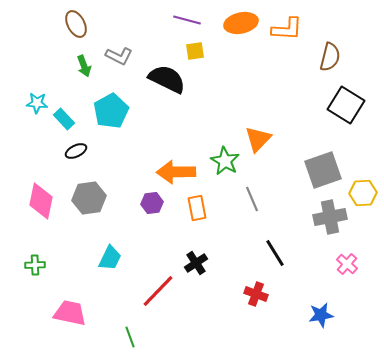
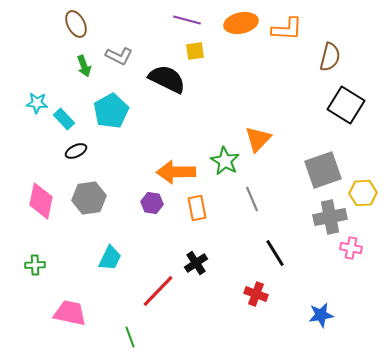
purple hexagon: rotated 15 degrees clockwise
pink cross: moved 4 px right, 16 px up; rotated 30 degrees counterclockwise
